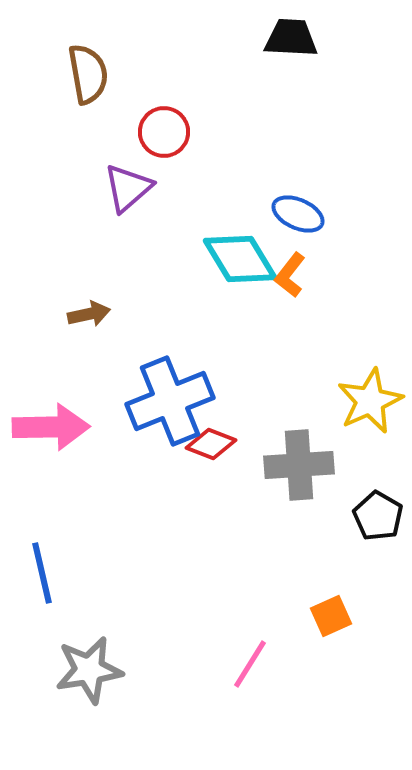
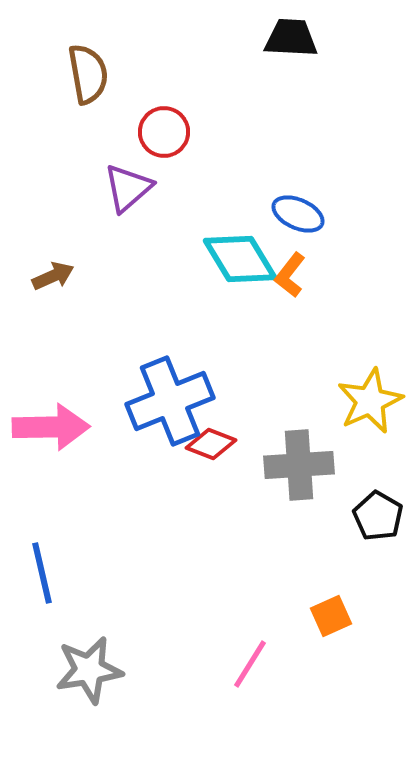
brown arrow: moved 36 px left, 38 px up; rotated 12 degrees counterclockwise
